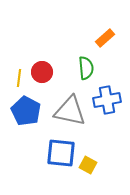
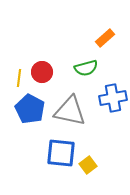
green semicircle: rotated 80 degrees clockwise
blue cross: moved 6 px right, 2 px up
blue pentagon: moved 4 px right, 2 px up
yellow square: rotated 24 degrees clockwise
